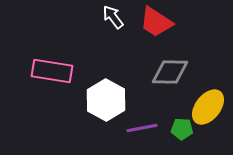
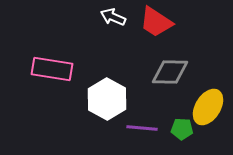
white arrow: rotated 30 degrees counterclockwise
pink rectangle: moved 2 px up
white hexagon: moved 1 px right, 1 px up
yellow ellipse: rotated 6 degrees counterclockwise
purple line: rotated 16 degrees clockwise
